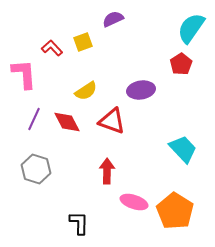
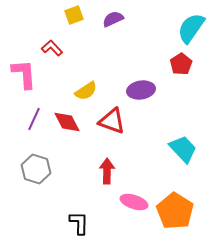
yellow square: moved 9 px left, 27 px up
